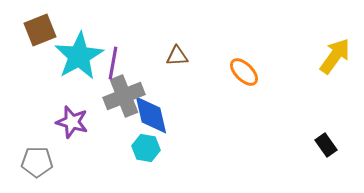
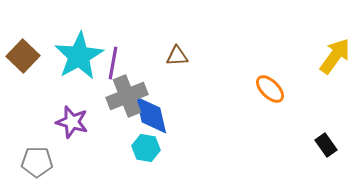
brown square: moved 17 px left, 26 px down; rotated 24 degrees counterclockwise
orange ellipse: moved 26 px right, 17 px down
gray cross: moved 3 px right
